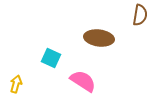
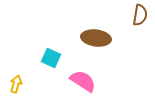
brown ellipse: moved 3 px left
